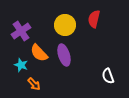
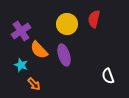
yellow circle: moved 2 px right, 1 px up
orange semicircle: moved 3 px up
